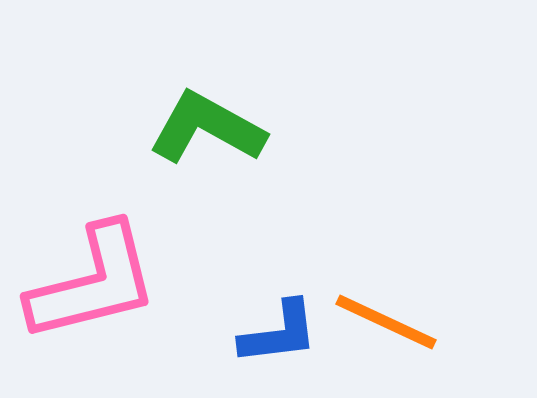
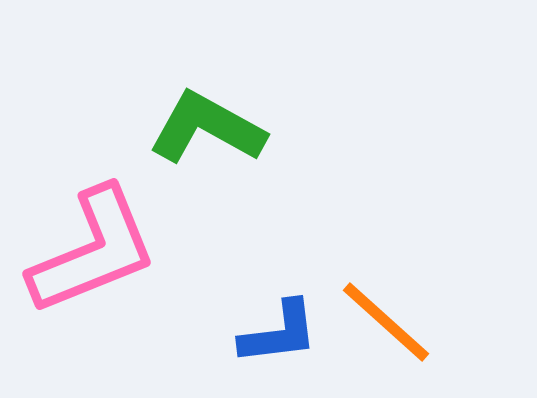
pink L-shape: moved 32 px up; rotated 8 degrees counterclockwise
orange line: rotated 17 degrees clockwise
